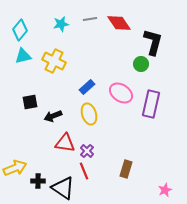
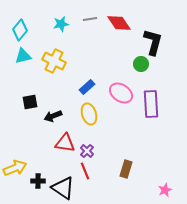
purple rectangle: rotated 16 degrees counterclockwise
red line: moved 1 px right
